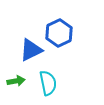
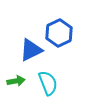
cyan semicircle: rotated 10 degrees counterclockwise
